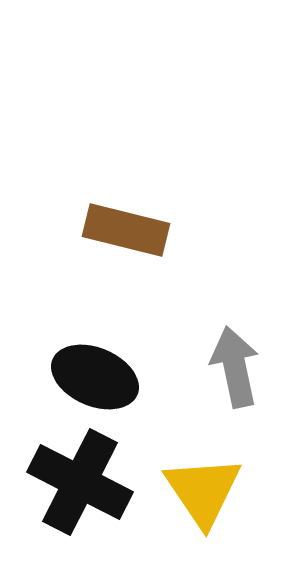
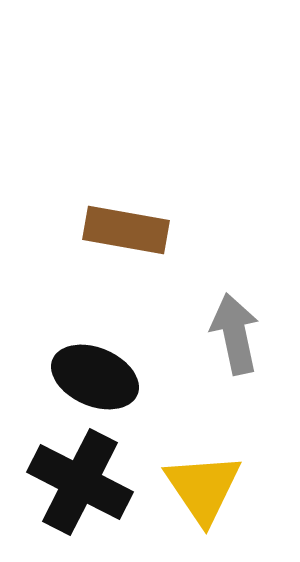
brown rectangle: rotated 4 degrees counterclockwise
gray arrow: moved 33 px up
yellow triangle: moved 3 px up
